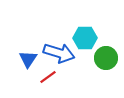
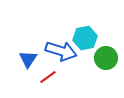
cyan hexagon: rotated 10 degrees counterclockwise
blue arrow: moved 2 px right, 2 px up
